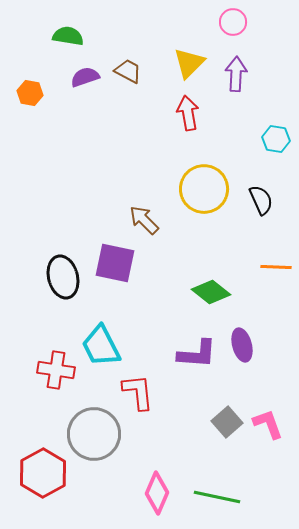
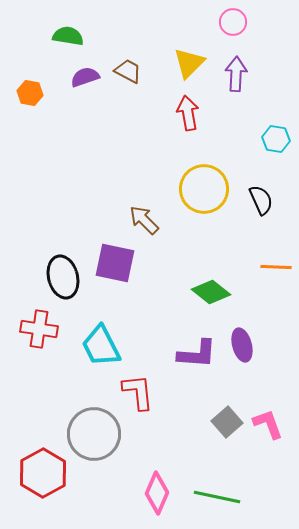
red cross: moved 17 px left, 41 px up
